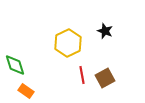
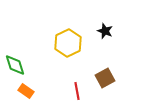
red line: moved 5 px left, 16 px down
